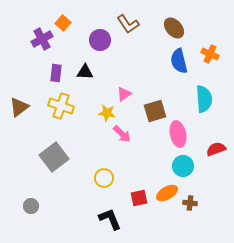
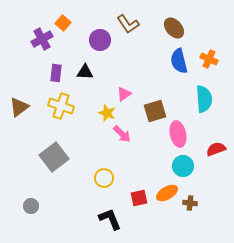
orange cross: moved 1 px left, 5 px down
yellow star: rotated 12 degrees clockwise
